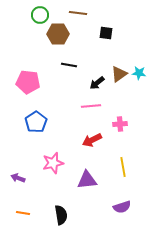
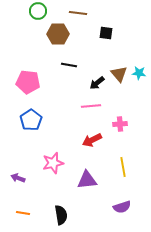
green circle: moved 2 px left, 4 px up
brown triangle: rotated 36 degrees counterclockwise
blue pentagon: moved 5 px left, 2 px up
